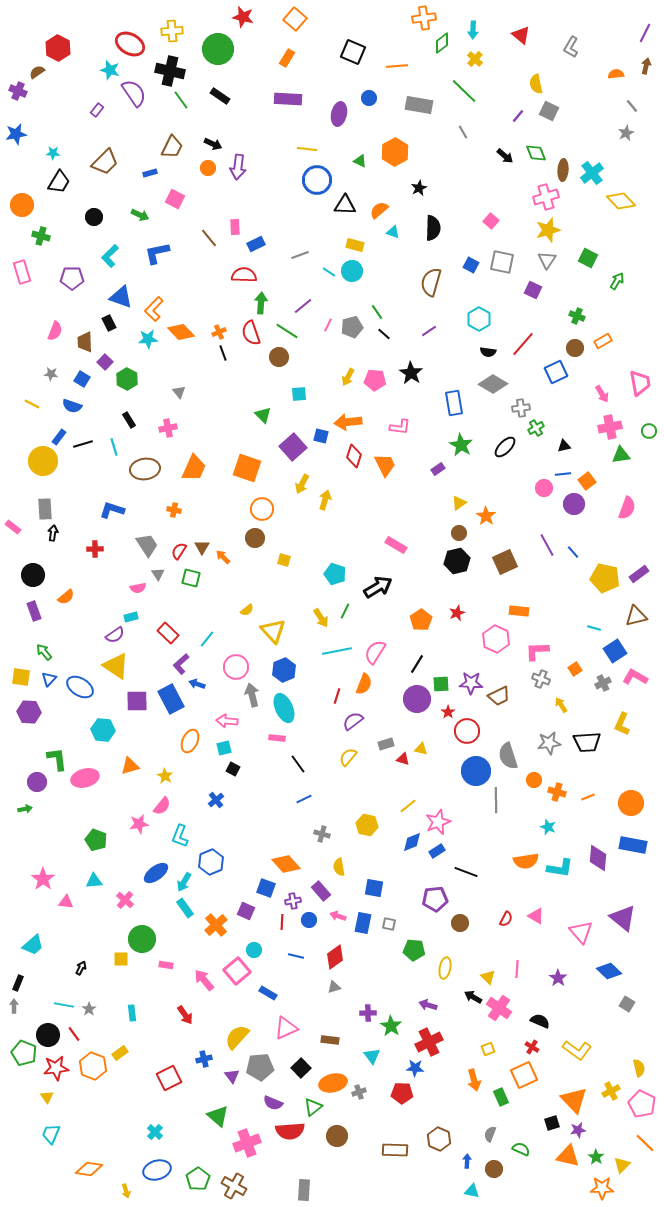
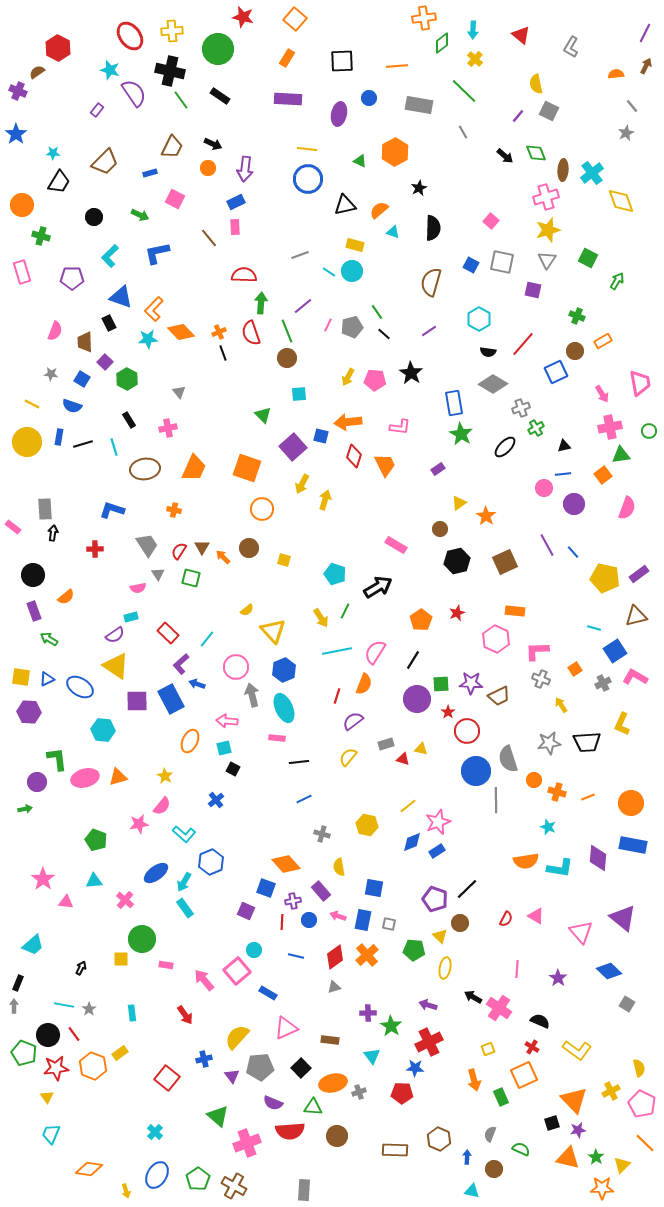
red ellipse at (130, 44): moved 8 px up; rotated 24 degrees clockwise
black square at (353, 52): moved 11 px left, 9 px down; rotated 25 degrees counterclockwise
brown arrow at (646, 66): rotated 14 degrees clockwise
blue star at (16, 134): rotated 25 degrees counterclockwise
purple arrow at (238, 167): moved 7 px right, 2 px down
blue circle at (317, 180): moved 9 px left, 1 px up
yellow diamond at (621, 201): rotated 24 degrees clockwise
black triangle at (345, 205): rotated 15 degrees counterclockwise
blue rectangle at (256, 244): moved 20 px left, 42 px up
purple square at (533, 290): rotated 12 degrees counterclockwise
green line at (287, 331): rotated 35 degrees clockwise
brown circle at (575, 348): moved 3 px down
brown circle at (279, 357): moved 8 px right, 1 px down
gray cross at (521, 408): rotated 12 degrees counterclockwise
blue rectangle at (59, 437): rotated 28 degrees counterclockwise
green star at (461, 445): moved 11 px up
yellow circle at (43, 461): moved 16 px left, 19 px up
orange square at (587, 481): moved 16 px right, 6 px up
brown circle at (459, 533): moved 19 px left, 4 px up
brown circle at (255, 538): moved 6 px left, 10 px down
orange rectangle at (519, 611): moved 4 px left
green arrow at (44, 652): moved 5 px right, 13 px up; rotated 18 degrees counterclockwise
black line at (417, 664): moved 4 px left, 4 px up
blue triangle at (49, 679): moved 2 px left; rotated 21 degrees clockwise
gray semicircle at (508, 756): moved 3 px down
black line at (298, 764): moved 1 px right, 2 px up; rotated 60 degrees counterclockwise
orange triangle at (130, 766): moved 12 px left, 11 px down
cyan L-shape at (180, 836): moved 4 px right, 2 px up; rotated 70 degrees counterclockwise
black line at (466, 872): moved 1 px right, 17 px down; rotated 65 degrees counterclockwise
purple pentagon at (435, 899): rotated 25 degrees clockwise
blue rectangle at (363, 923): moved 3 px up
orange cross at (216, 925): moved 151 px right, 30 px down
yellow triangle at (488, 977): moved 48 px left, 41 px up
red square at (169, 1078): moved 2 px left; rotated 25 degrees counterclockwise
green triangle at (313, 1107): rotated 42 degrees clockwise
orange triangle at (568, 1156): moved 2 px down
blue arrow at (467, 1161): moved 4 px up
blue ellipse at (157, 1170): moved 5 px down; rotated 44 degrees counterclockwise
